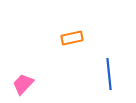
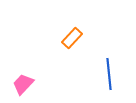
orange rectangle: rotated 35 degrees counterclockwise
